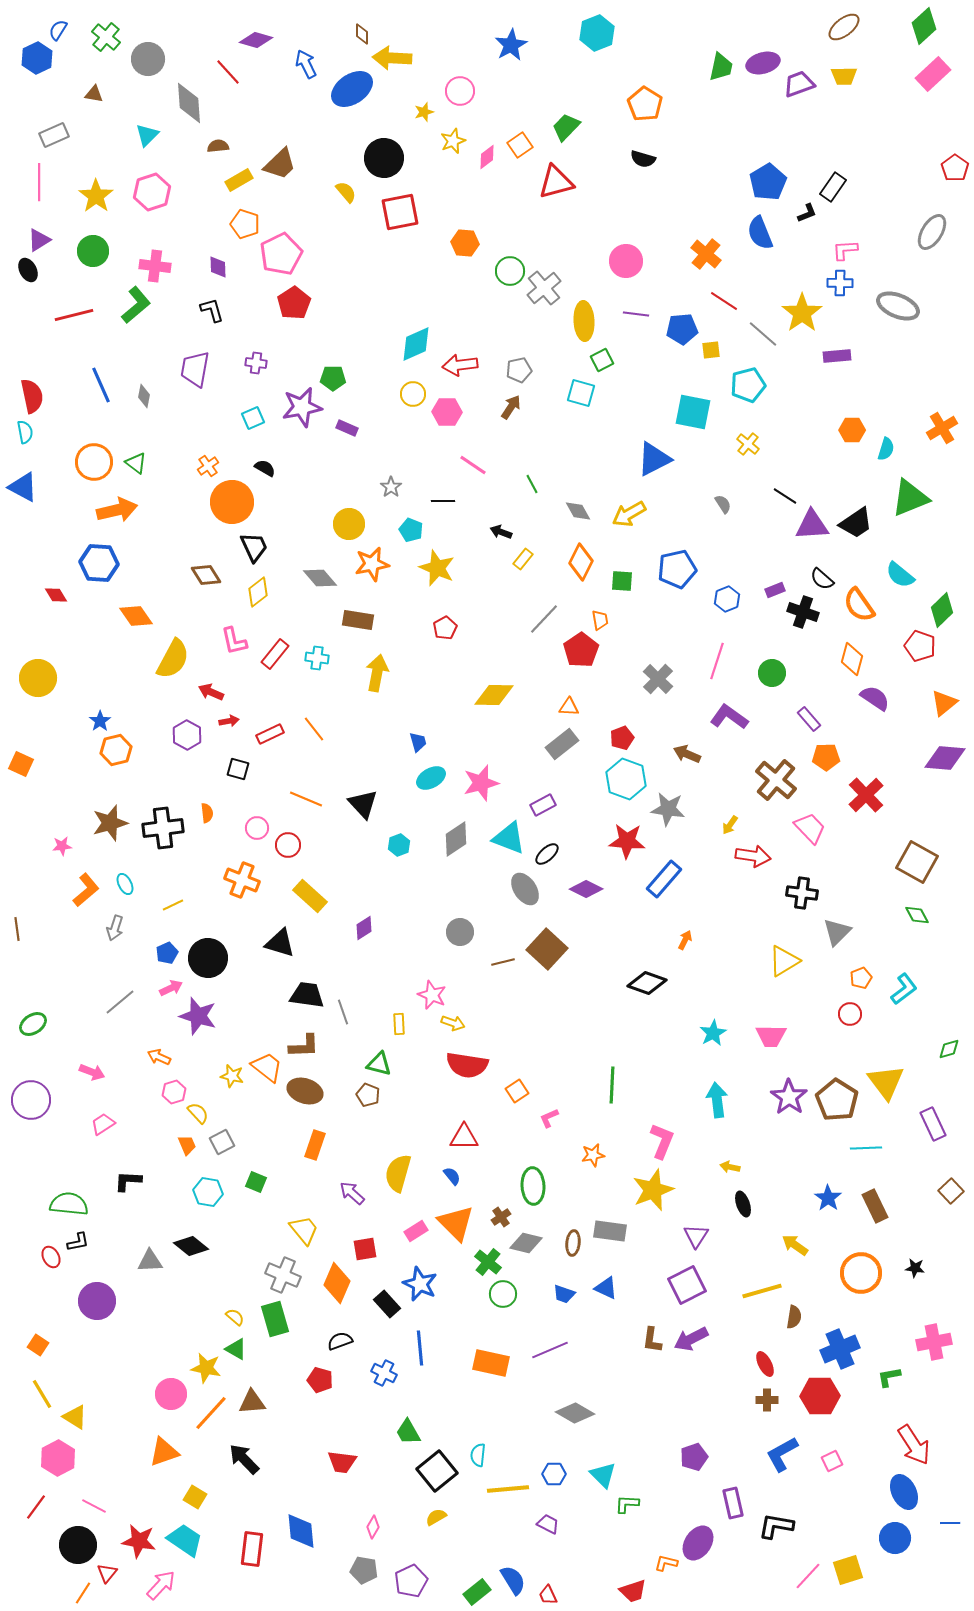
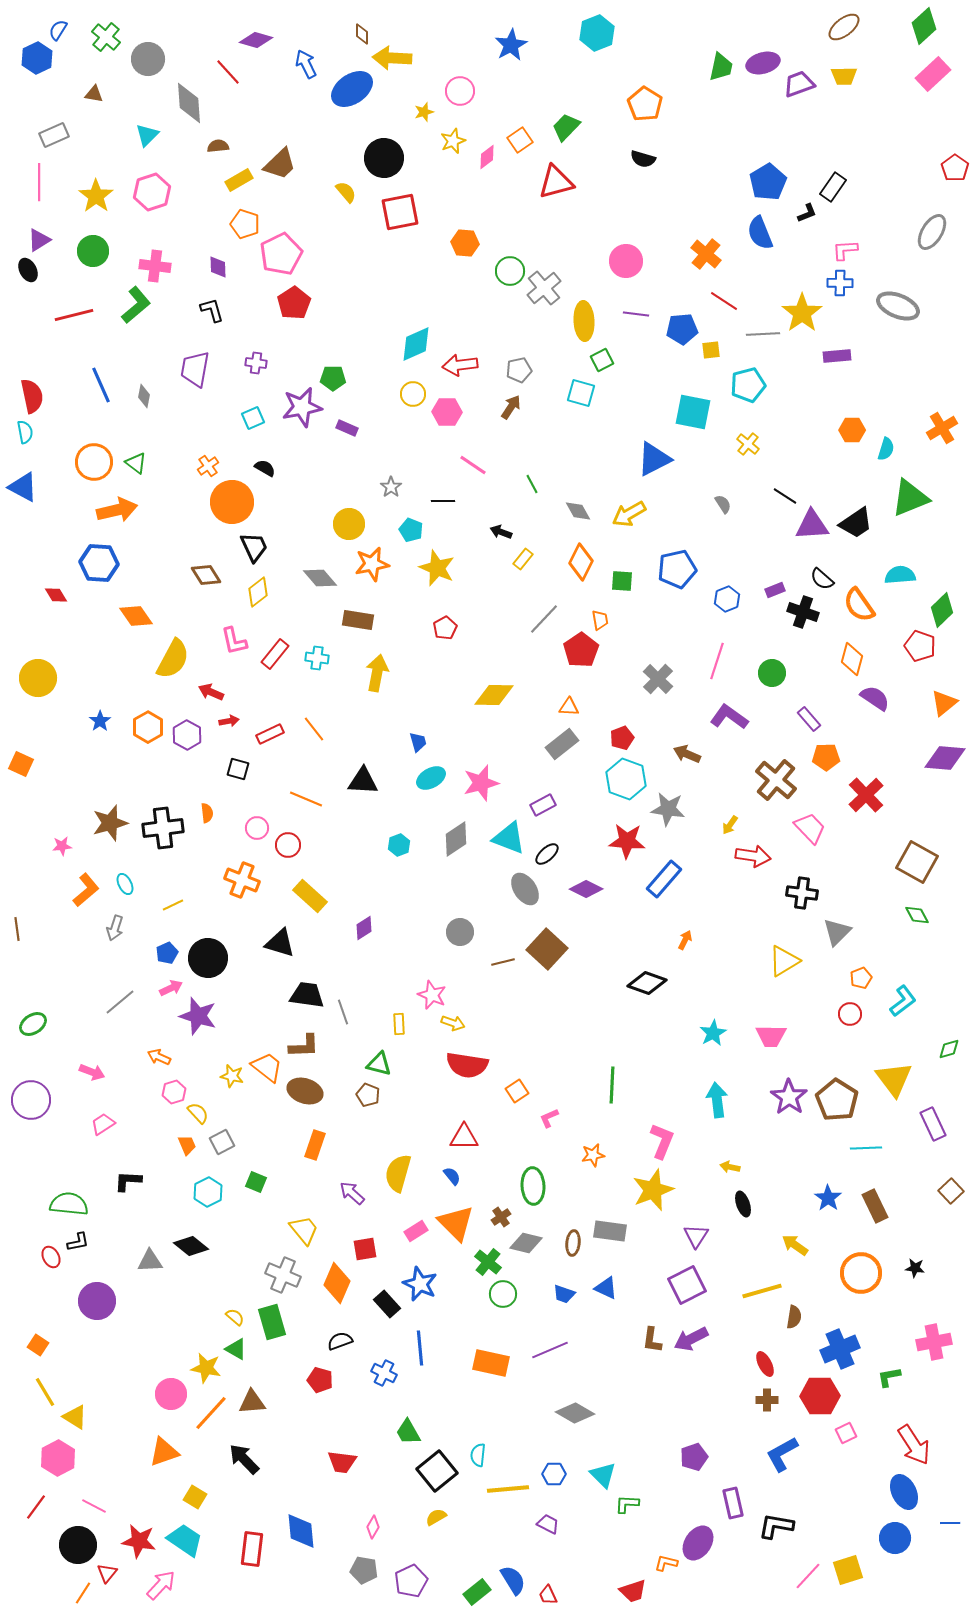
orange square at (520, 145): moved 5 px up
gray line at (763, 334): rotated 44 degrees counterclockwise
cyan semicircle at (900, 575): rotated 136 degrees clockwise
orange hexagon at (116, 750): moved 32 px right, 23 px up; rotated 16 degrees counterclockwise
black triangle at (363, 804): moved 23 px up; rotated 44 degrees counterclockwise
cyan L-shape at (904, 989): moved 1 px left, 12 px down
yellow triangle at (886, 1082): moved 8 px right, 3 px up
cyan hexagon at (208, 1192): rotated 24 degrees clockwise
green rectangle at (275, 1319): moved 3 px left, 3 px down
yellow line at (42, 1394): moved 3 px right, 2 px up
pink square at (832, 1461): moved 14 px right, 28 px up
